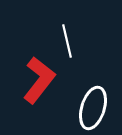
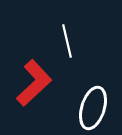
red L-shape: moved 5 px left, 3 px down; rotated 9 degrees clockwise
